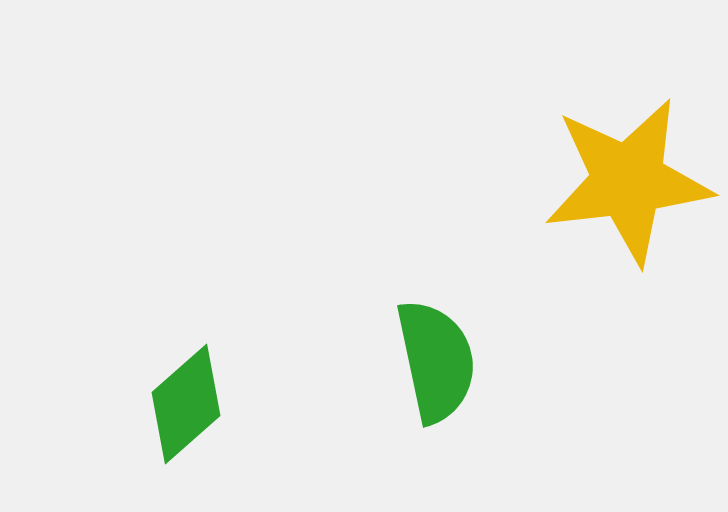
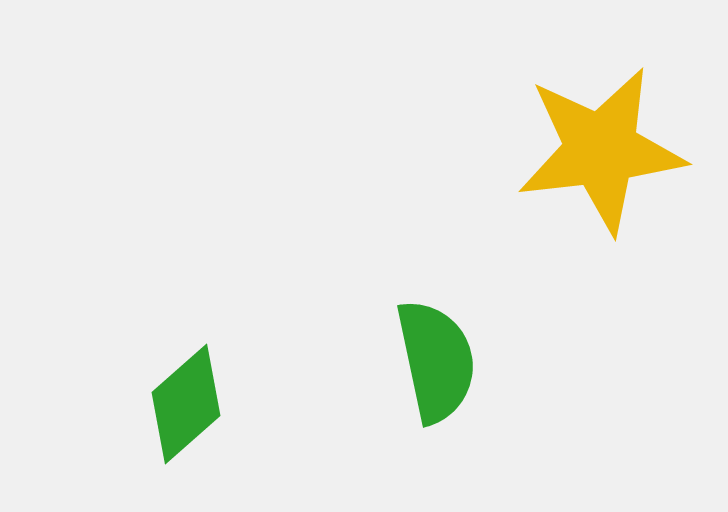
yellow star: moved 27 px left, 31 px up
